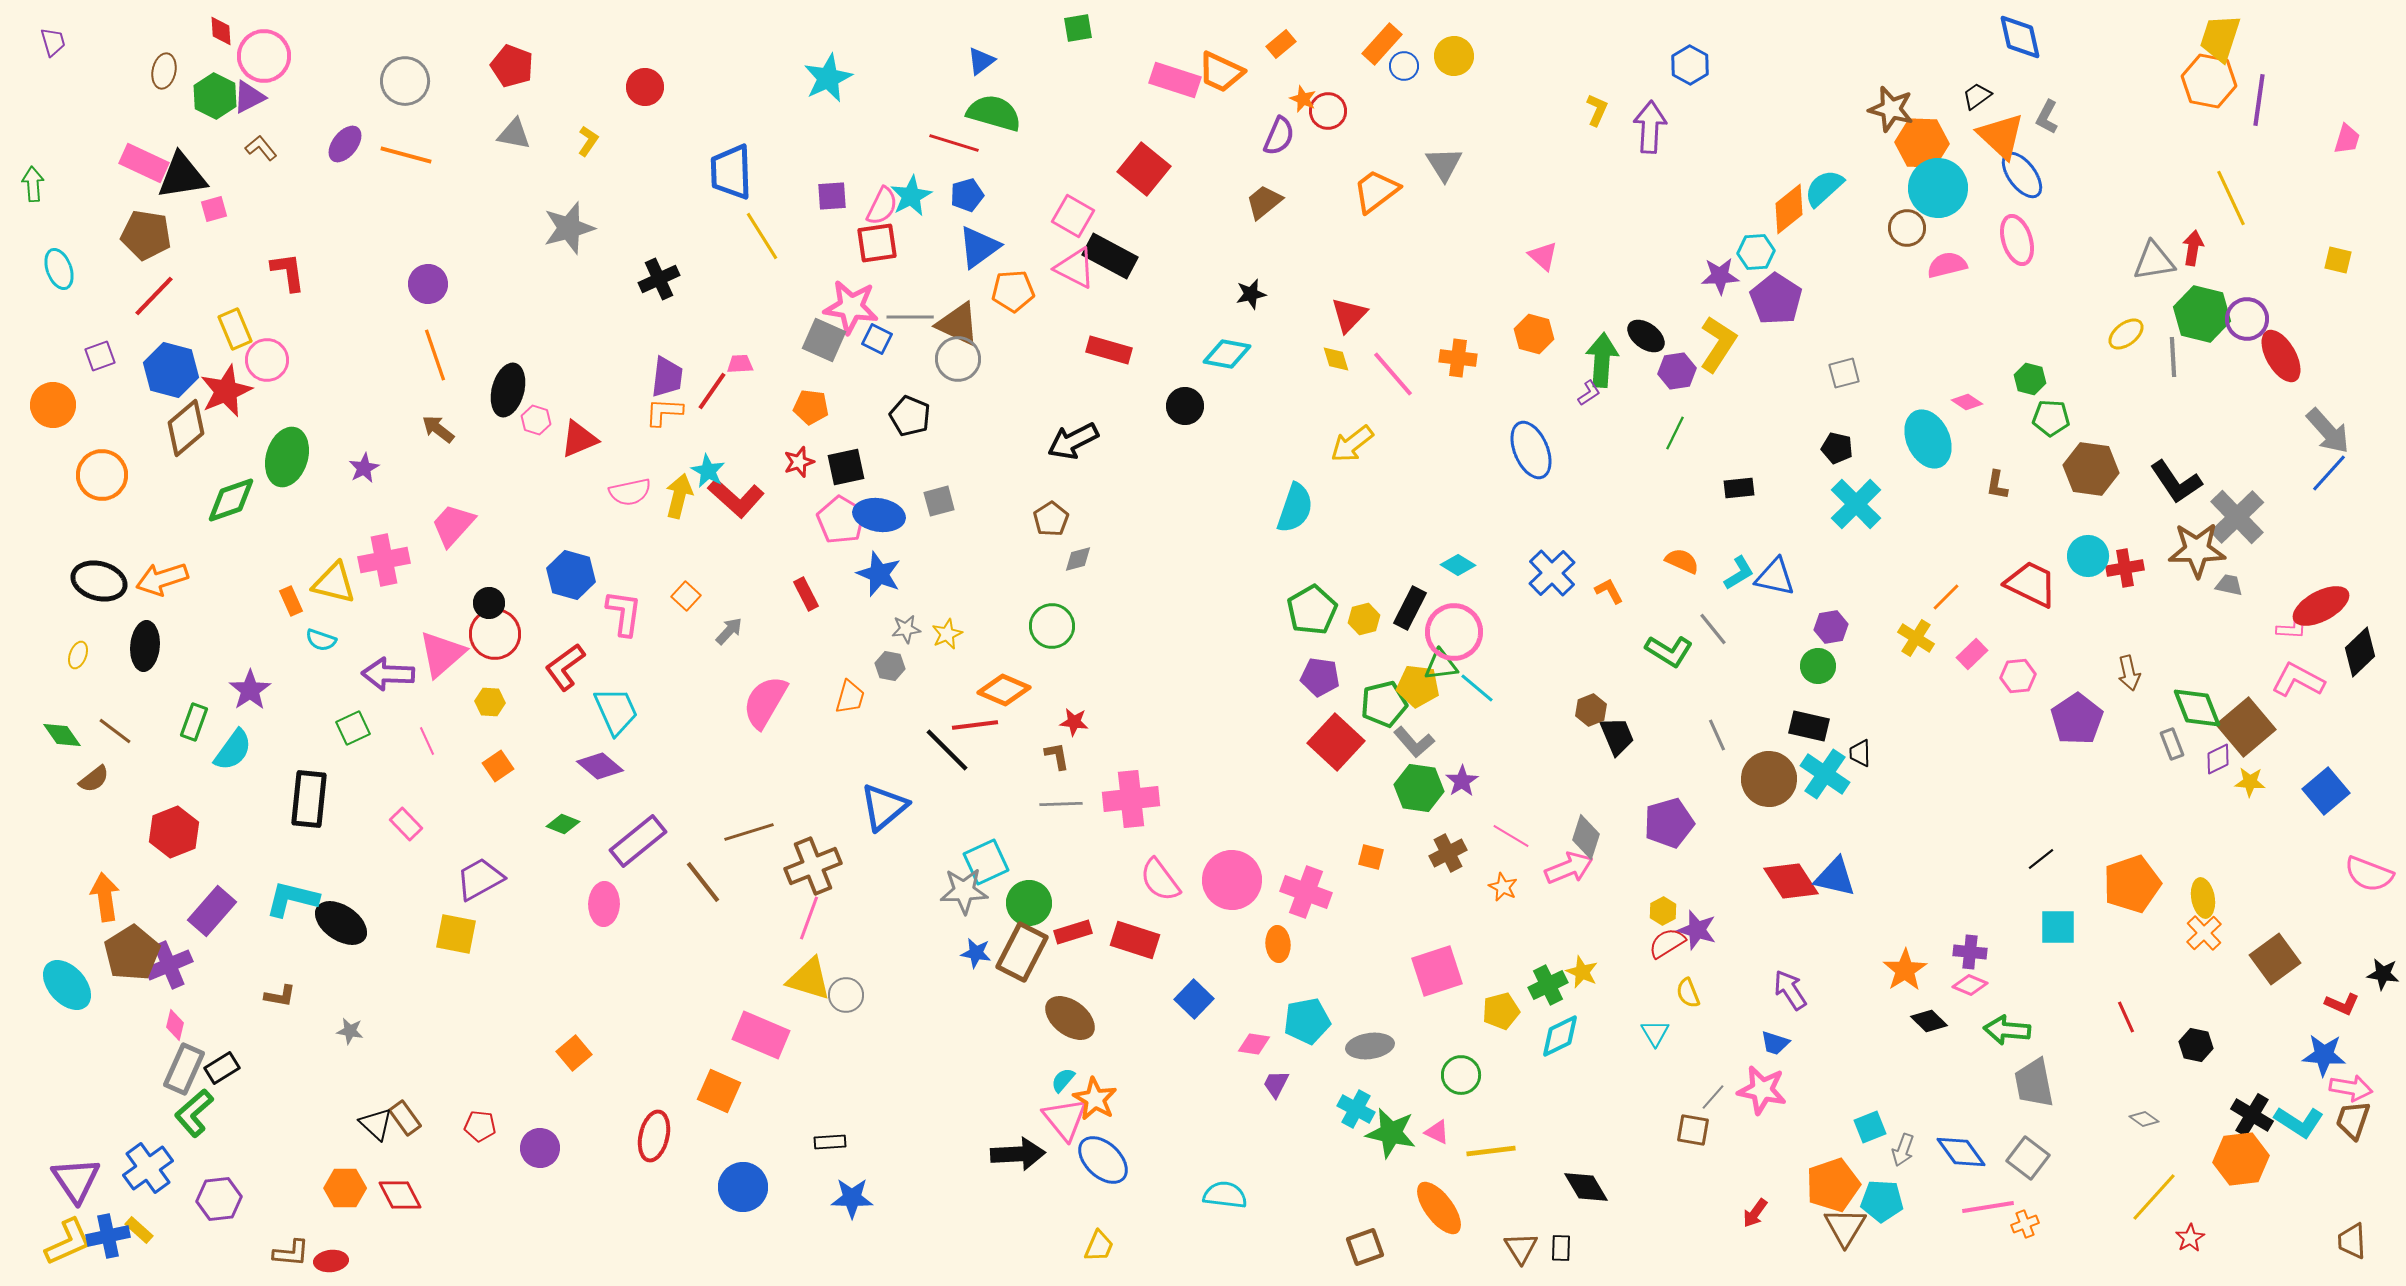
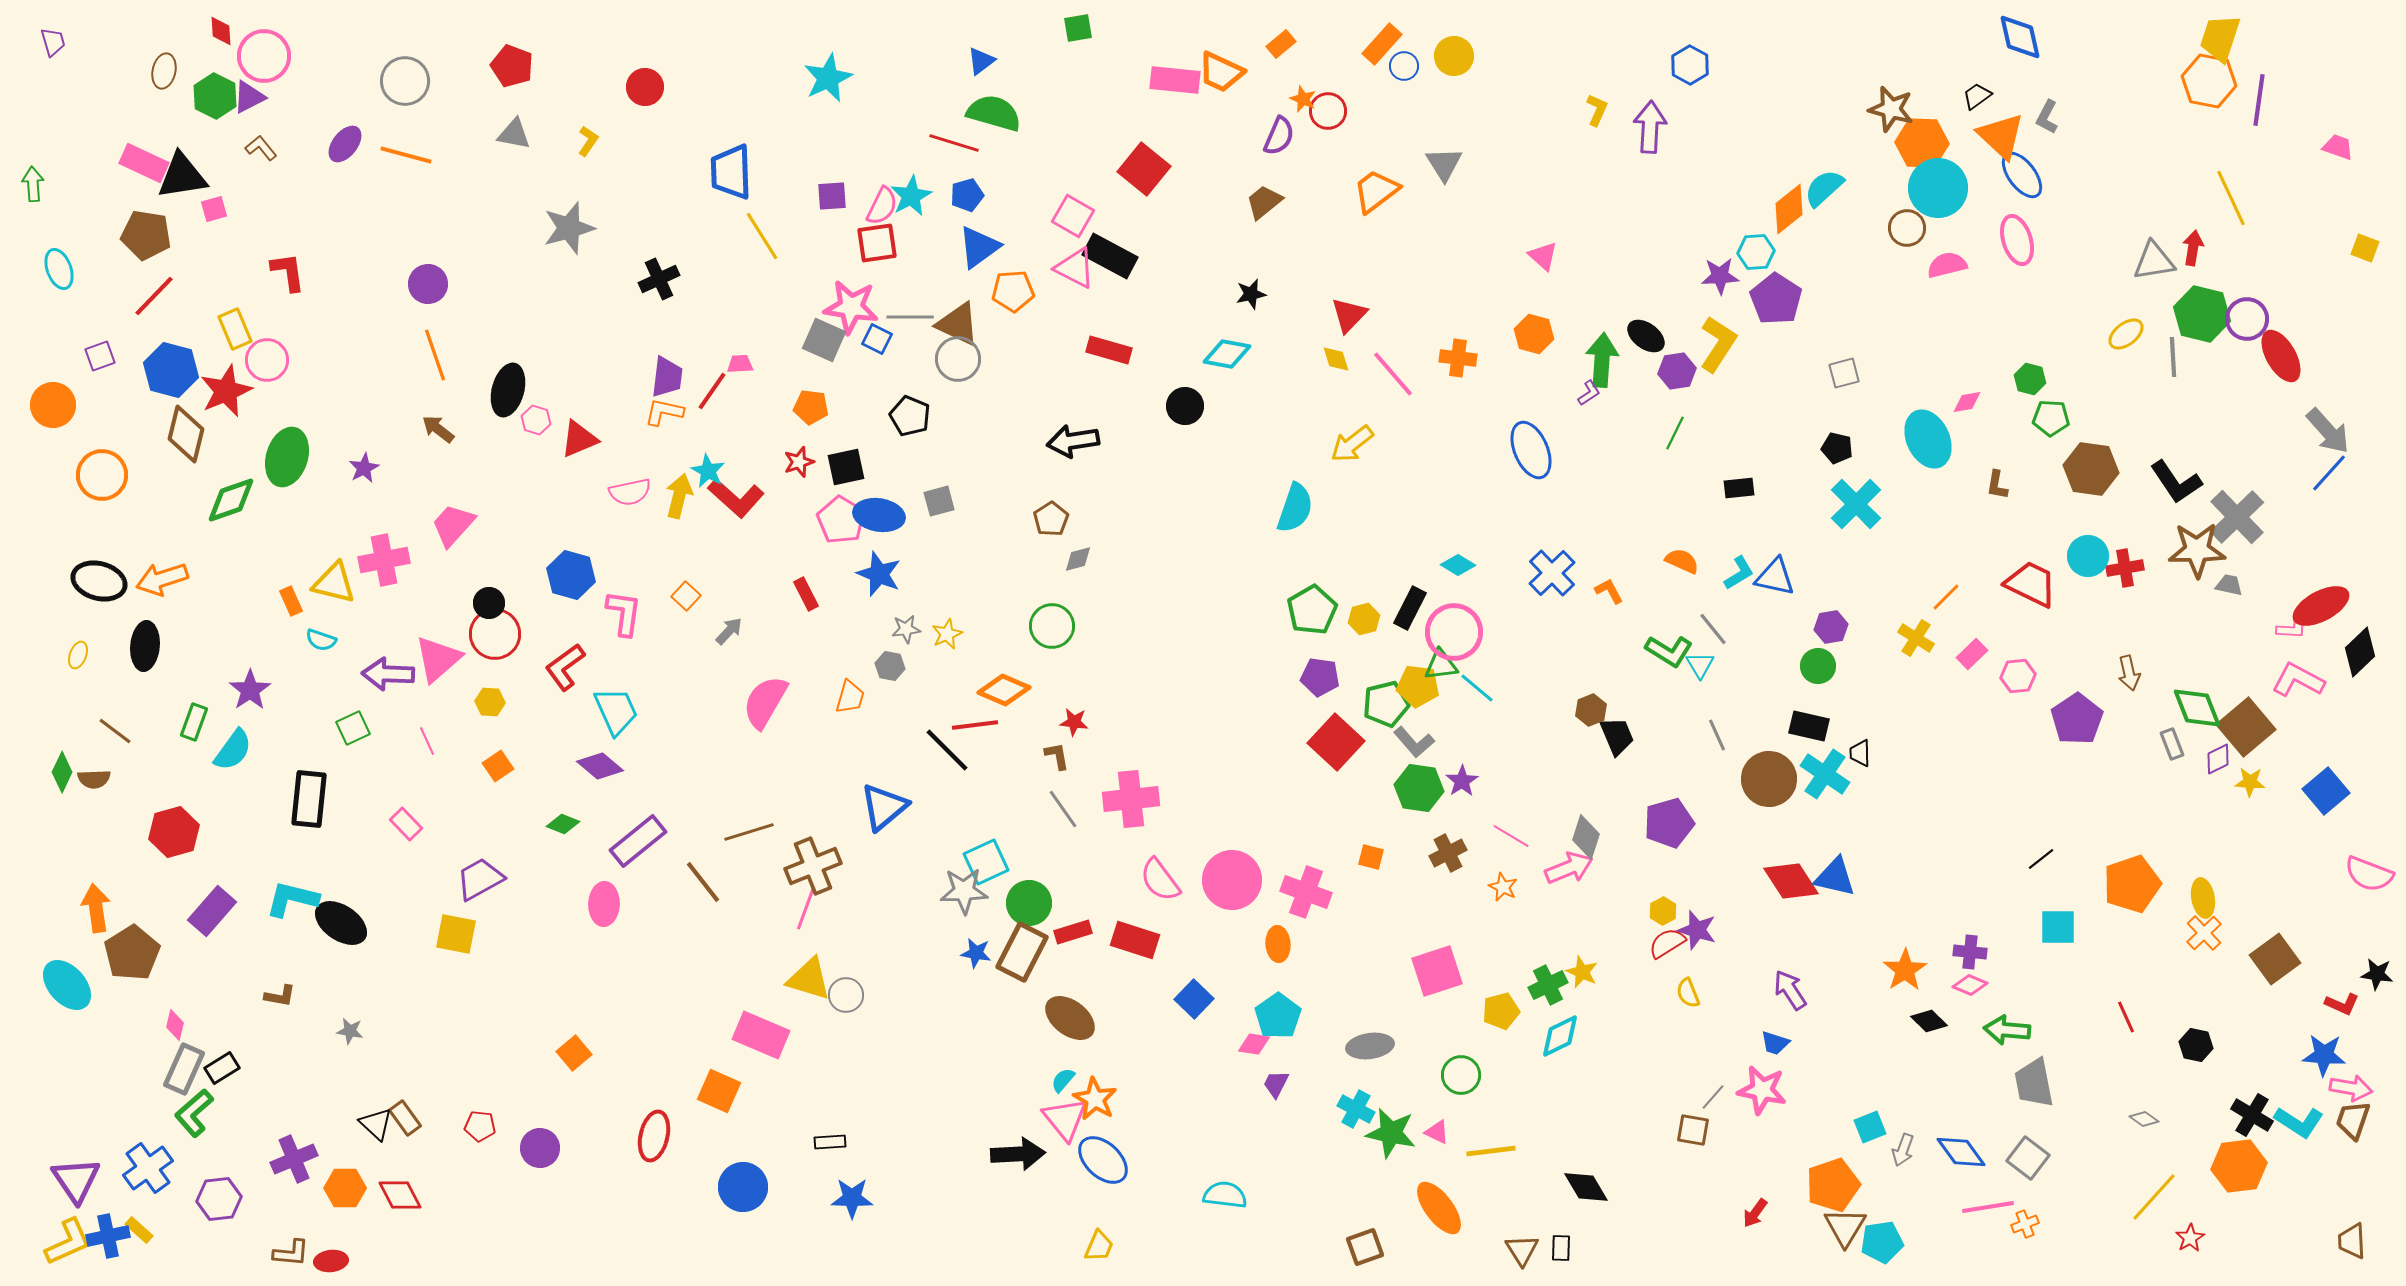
pink rectangle at (1175, 80): rotated 12 degrees counterclockwise
pink trapezoid at (2347, 139): moved 9 px left, 8 px down; rotated 88 degrees counterclockwise
yellow square at (2338, 260): moved 27 px right, 12 px up; rotated 8 degrees clockwise
pink diamond at (1967, 402): rotated 44 degrees counterclockwise
orange L-shape at (664, 412): rotated 9 degrees clockwise
brown diamond at (186, 428): moved 6 px down; rotated 36 degrees counterclockwise
black arrow at (1073, 441): rotated 18 degrees clockwise
pink triangle at (442, 654): moved 4 px left, 5 px down
green pentagon at (1384, 704): moved 2 px right
green diamond at (62, 735): moved 37 px down; rotated 60 degrees clockwise
brown semicircle at (94, 779): rotated 36 degrees clockwise
gray line at (1061, 804): moved 2 px right, 5 px down; rotated 57 degrees clockwise
red hexagon at (174, 832): rotated 6 degrees clockwise
orange arrow at (105, 897): moved 9 px left, 11 px down
pink line at (809, 918): moved 3 px left, 10 px up
purple cross at (169, 965): moved 125 px right, 194 px down
black star at (2383, 974): moved 6 px left
cyan pentagon at (1307, 1021): moved 29 px left, 5 px up; rotated 24 degrees counterclockwise
cyan triangle at (1655, 1033): moved 45 px right, 368 px up
orange hexagon at (2241, 1159): moved 2 px left, 7 px down
cyan pentagon at (1882, 1201): moved 41 px down; rotated 12 degrees counterclockwise
brown triangle at (1521, 1248): moved 1 px right, 2 px down
